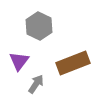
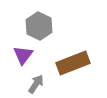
purple triangle: moved 4 px right, 6 px up
